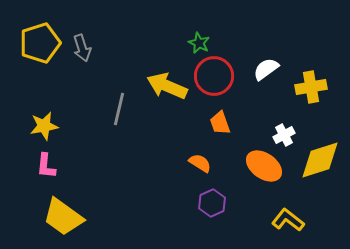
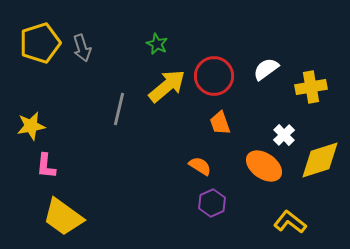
green star: moved 42 px left, 1 px down
yellow arrow: rotated 117 degrees clockwise
yellow star: moved 13 px left
white cross: rotated 15 degrees counterclockwise
orange semicircle: moved 3 px down
yellow L-shape: moved 2 px right, 2 px down
